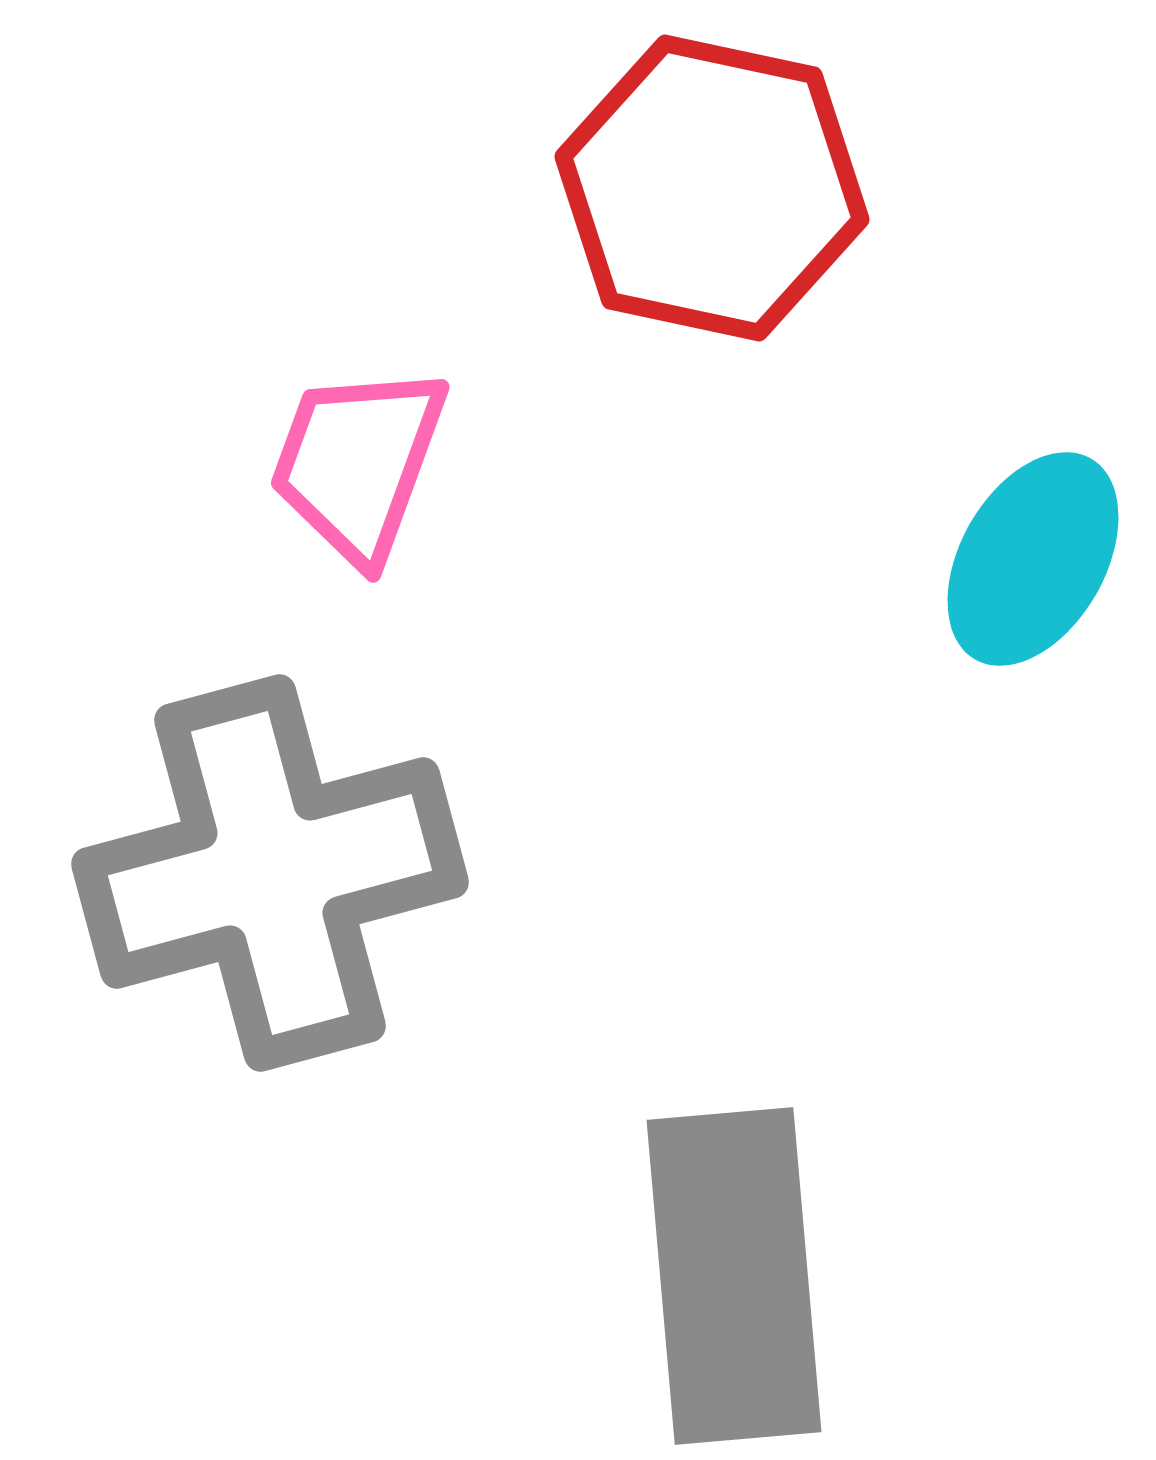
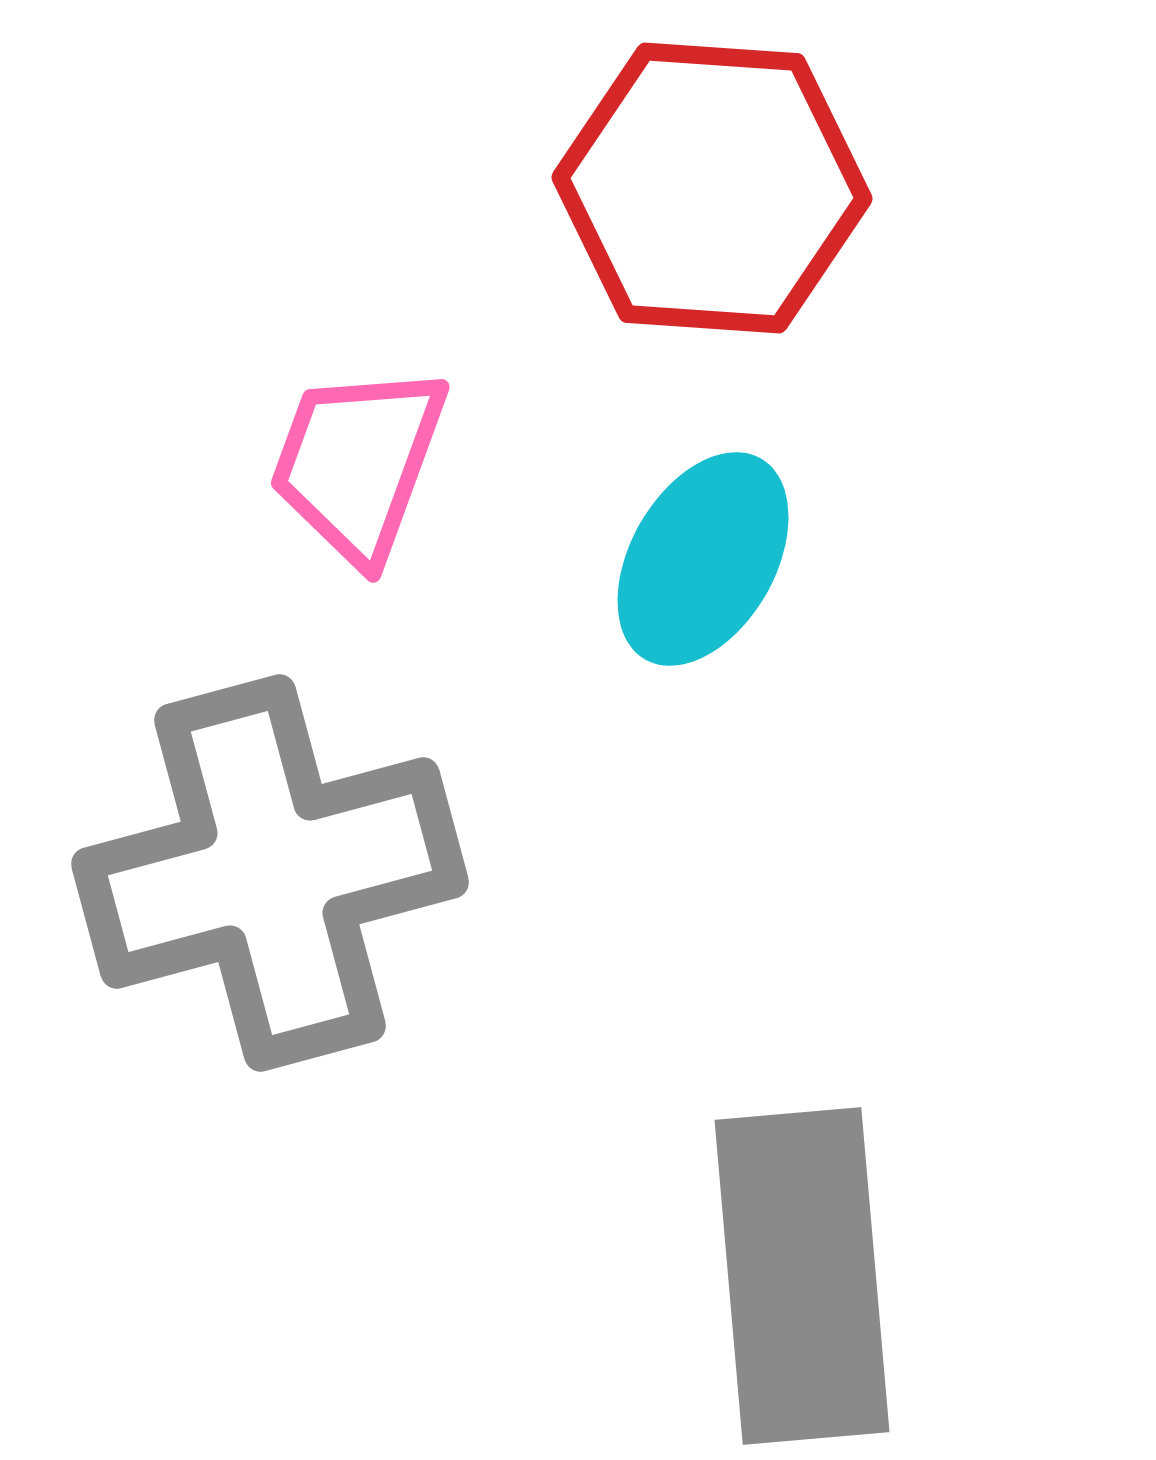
red hexagon: rotated 8 degrees counterclockwise
cyan ellipse: moved 330 px left
gray rectangle: moved 68 px right
